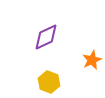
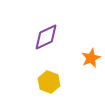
orange star: moved 1 px left, 2 px up
